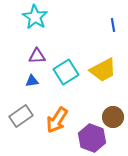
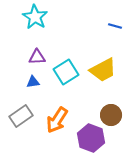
blue line: moved 2 px right, 1 px down; rotated 64 degrees counterclockwise
purple triangle: moved 1 px down
blue triangle: moved 1 px right, 1 px down
brown circle: moved 2 px left, 2 px up
purple hexagon: moved 1 px left
